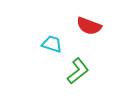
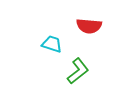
red semicircle: rotated 15 degrees counterclockwise
